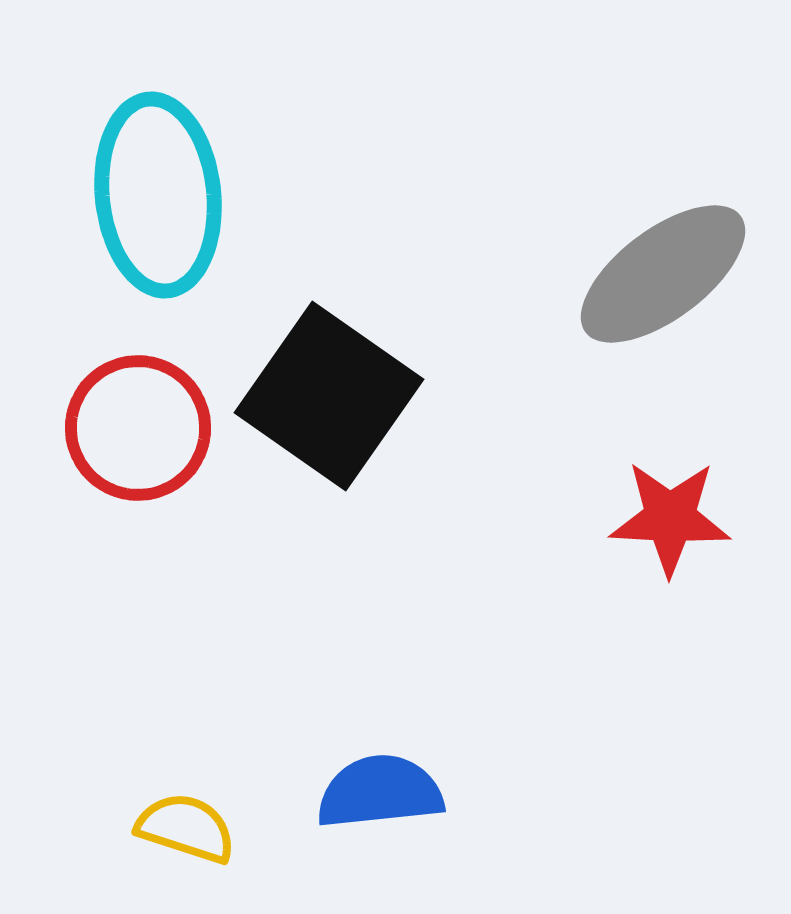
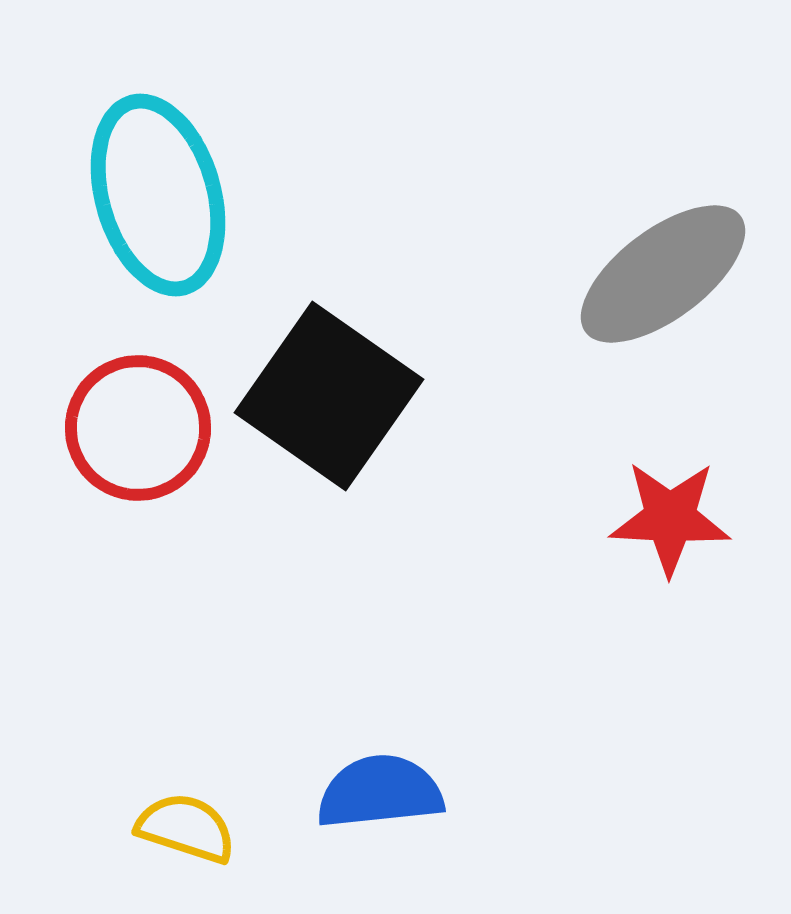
cyan ellipse: rotated 10 degrees counterclockwise
